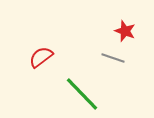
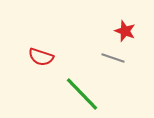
red semicircle: rotated 125 degrees counterclockwise
